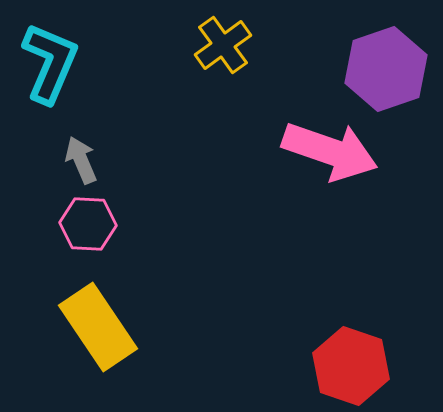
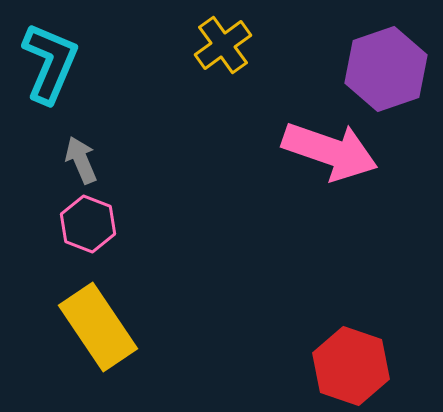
pink hexagon: rotated 18 degrees clockwise
